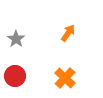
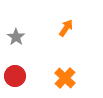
orange arrow: moved 2 px left, 5 px up
gray star: moved 2 px up
